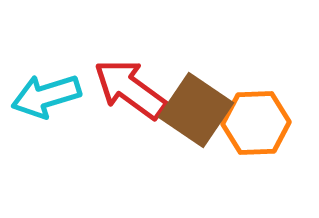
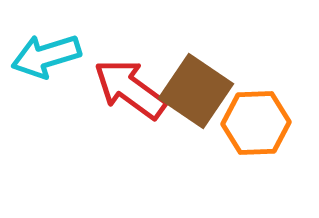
cyan arrow: moved 40 px up
brown square: moved 19 px up
